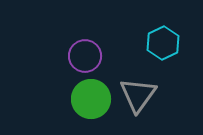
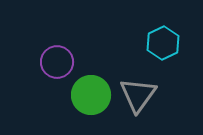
purple circle: moved 28 px left, 6 px down
green circle: moved 4 px up
